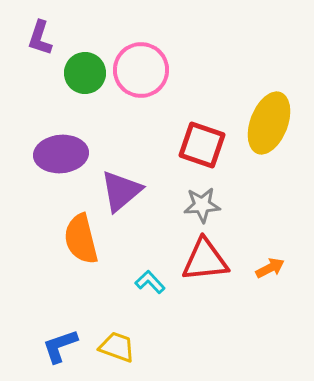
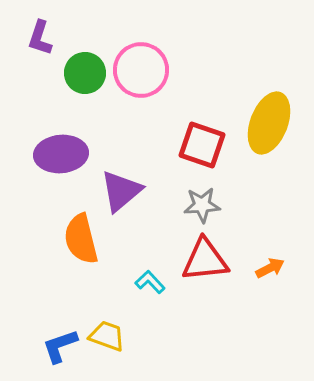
yellow trapezoid: moved 10 px left, 11 px up
